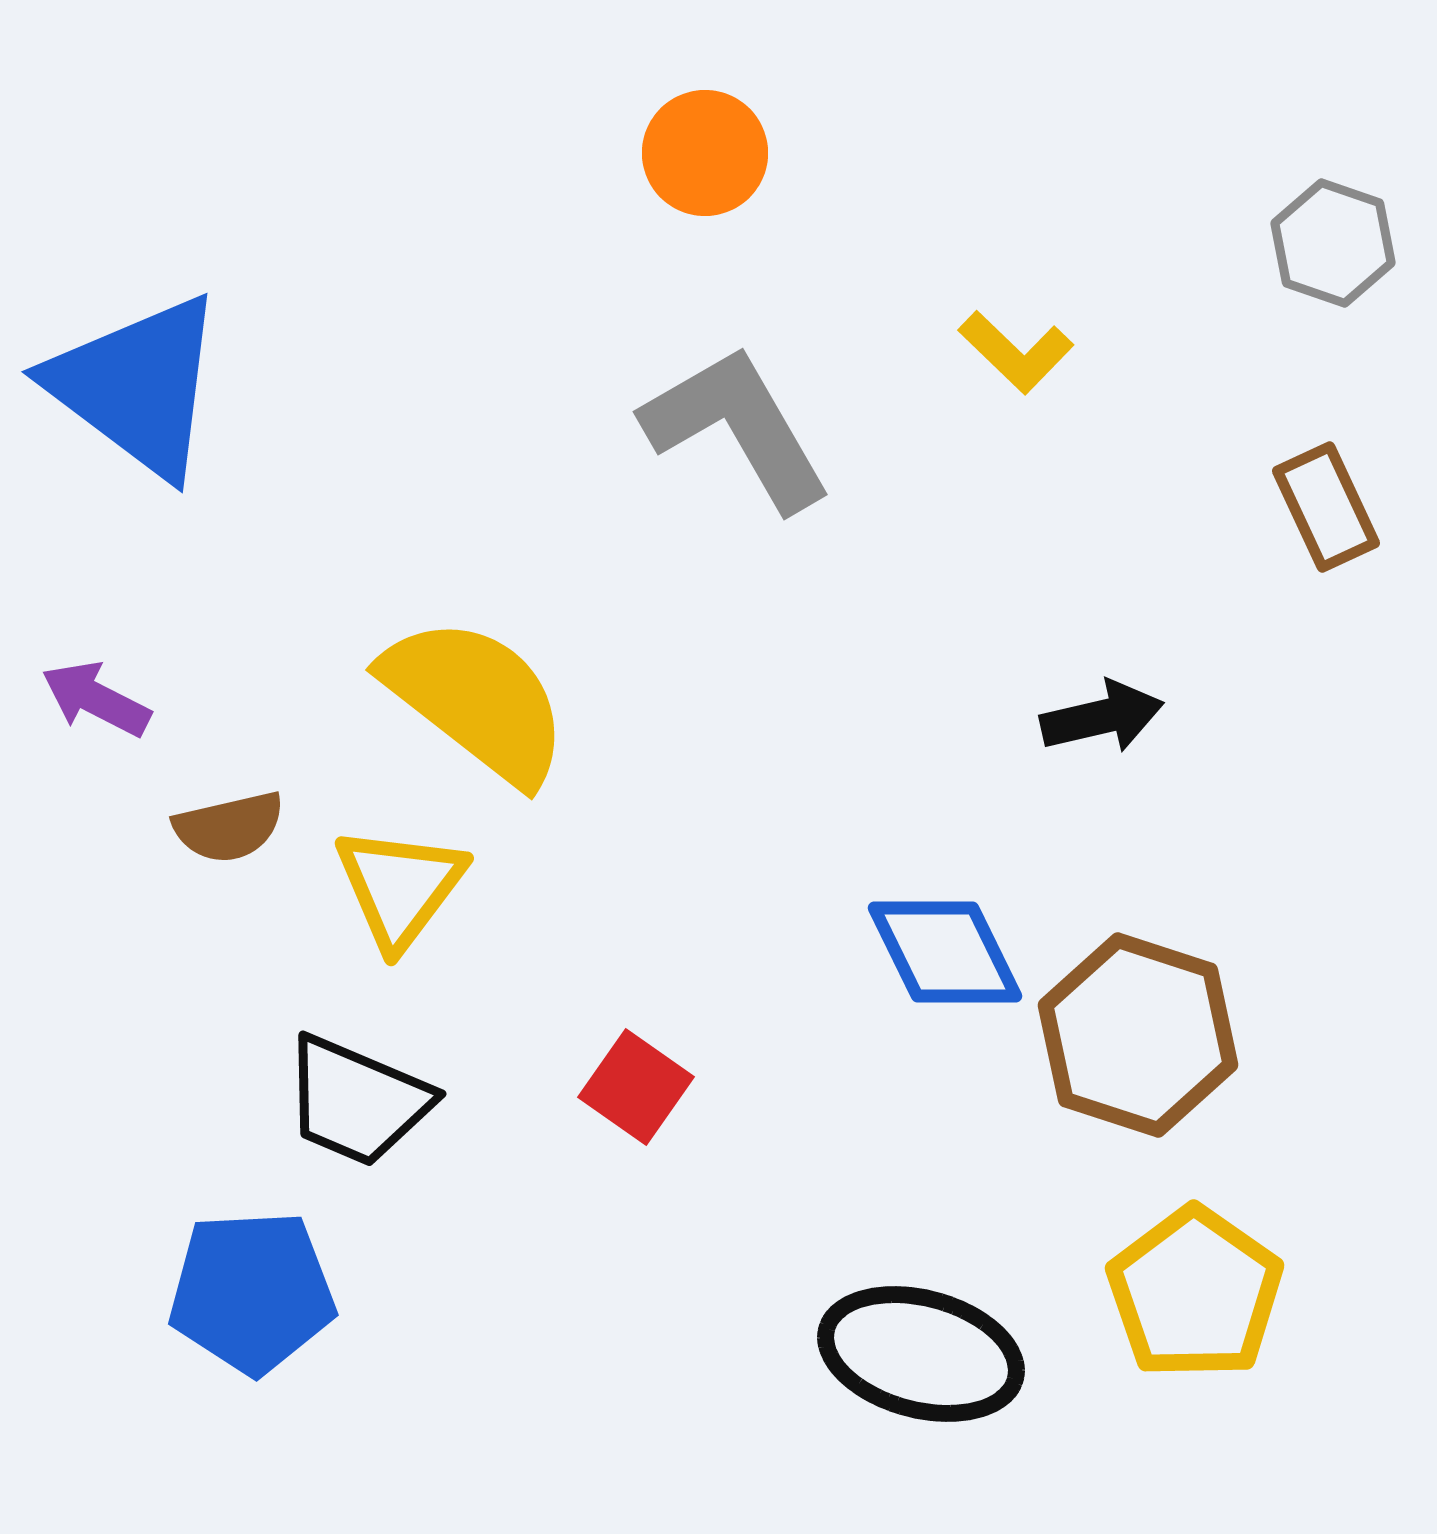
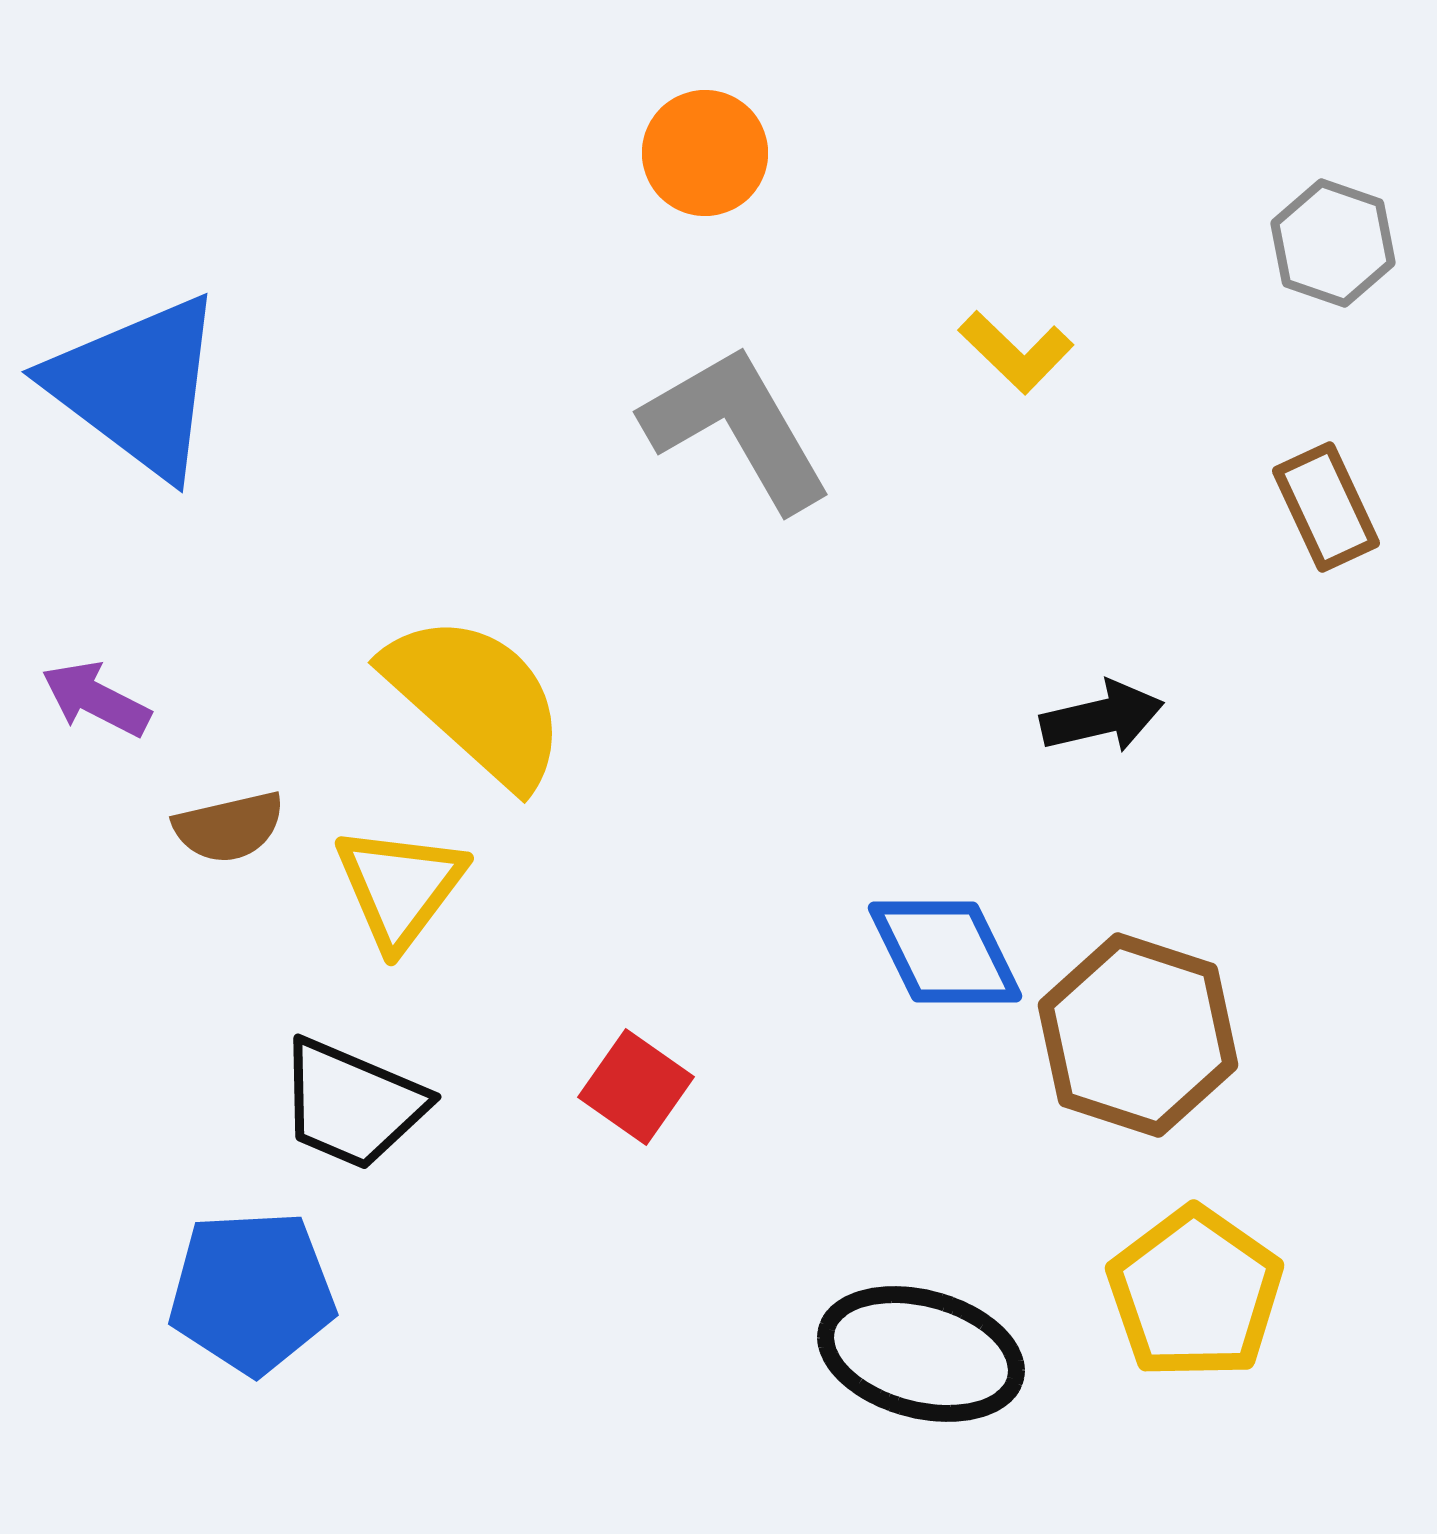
yellow semicircle: rotated 4 degrees clockwise
black trapezoid: moved 5 px left, 3 px down
